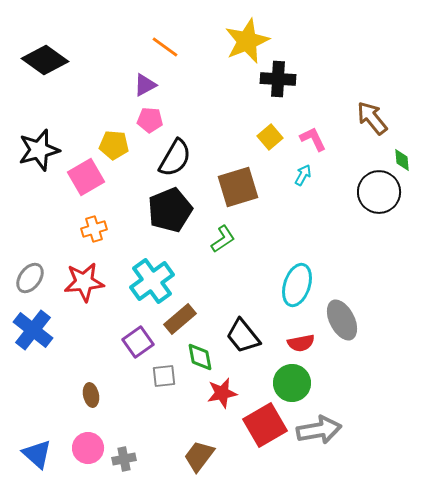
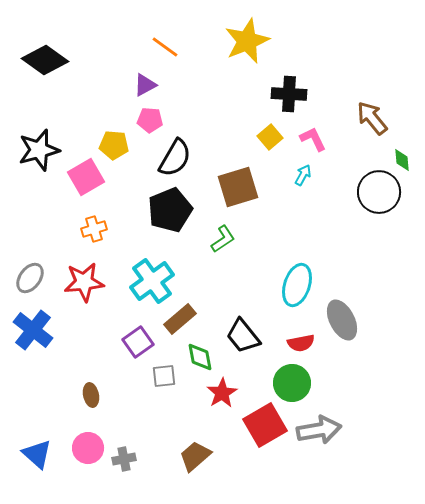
black cross at (278, 79): moved 11 px right, 15 px down
red star at (222, 393): rotated 20 degrees counterclockwise
brown trapezoid at (199, 456): moved 4 px left; rotated 12 degrees clockwise
